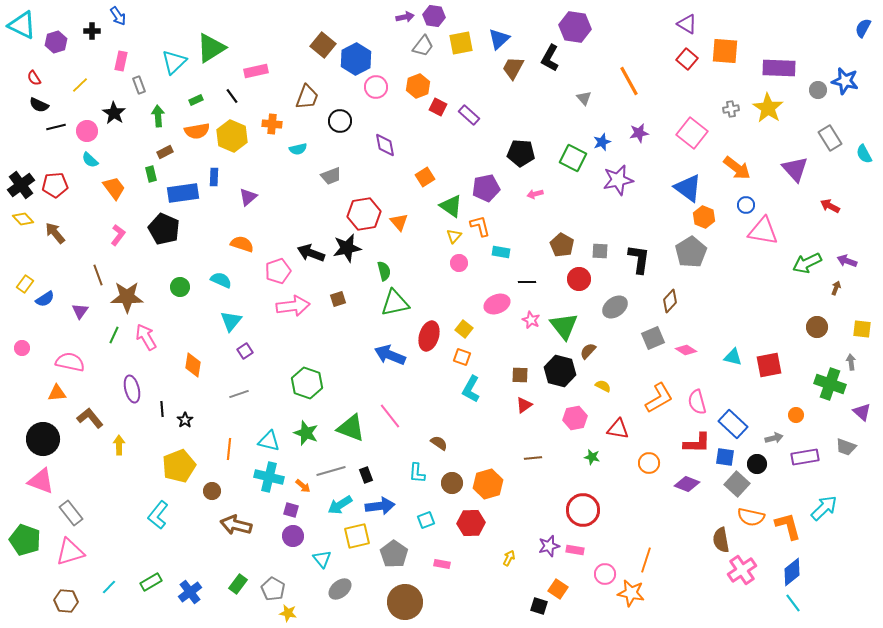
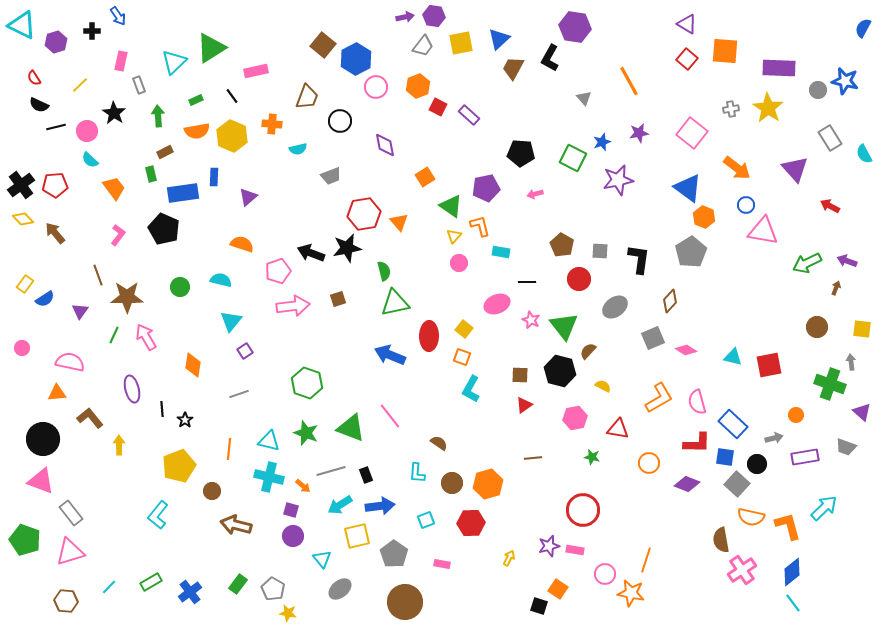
cyan semicircle at (221, 280): rotated 10 degrees counterclockwise
red ellipse at (429, 336): rotated 16 degrees counterclockwise
